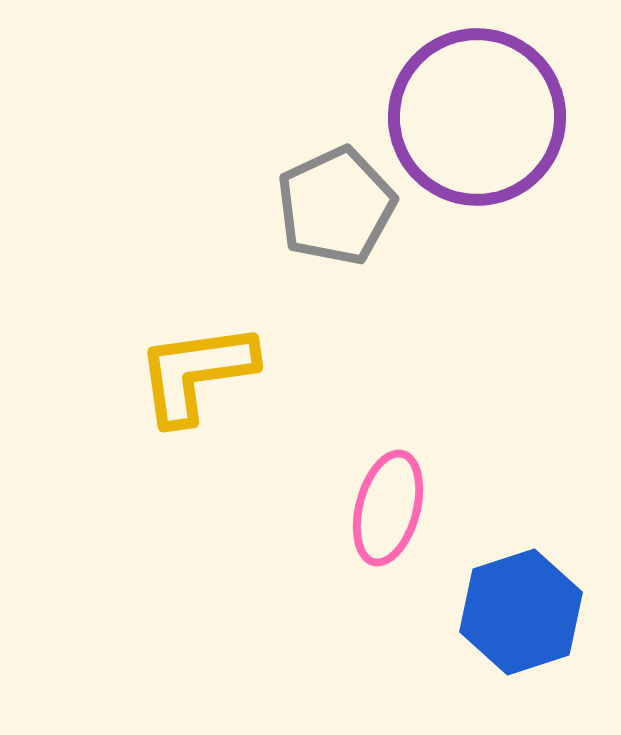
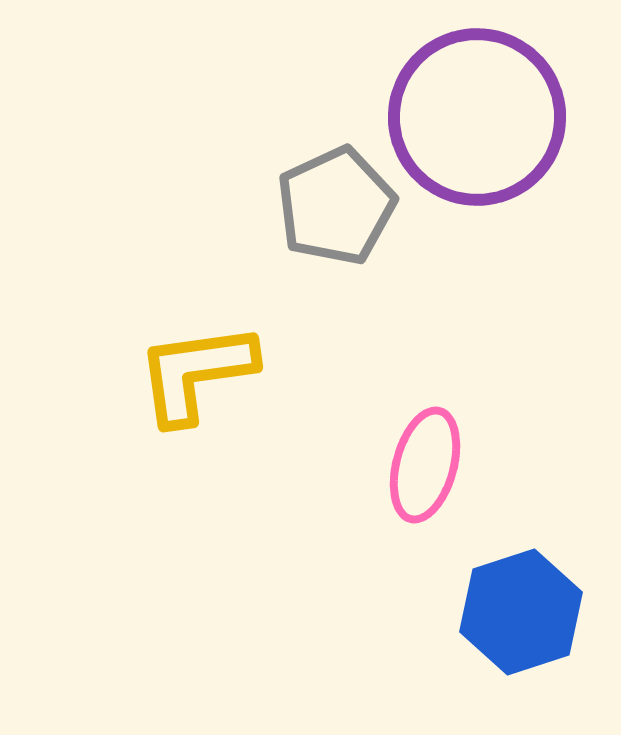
pink ellipse: moved 37 px right, 43 px up
